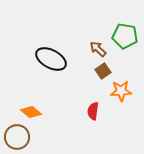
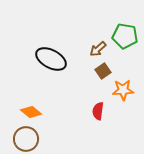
brown arrow: rotated 84 degrees counterclockwise
orange star: moved 2 px right, 1 px up
red semicircle: moved 5 px right
brown circle: moved 9 px right, 2 px down
